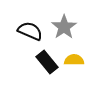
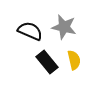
gray star: rotated 25 degrees counterclockwise
yellow semicircle: rotated 78 degrees clockwise
